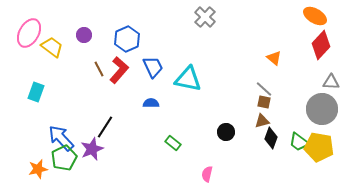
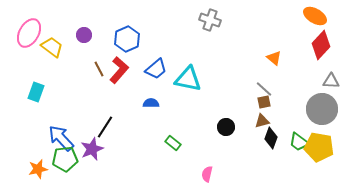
gray cross: moved 5 px right, 3 px down; rotated 25 degrees counterclockwise
blue trapezoid: moved 3 px right, 2 px down; rotated 75 degrees clockwise
gray triangle: moved 1 px up
brown square: rotated 24 degrees counterclockwise
black circle: moved 5 px up
green pentagon: moved 1 px right, 1 px down; rotated 20 degrees clockwise
